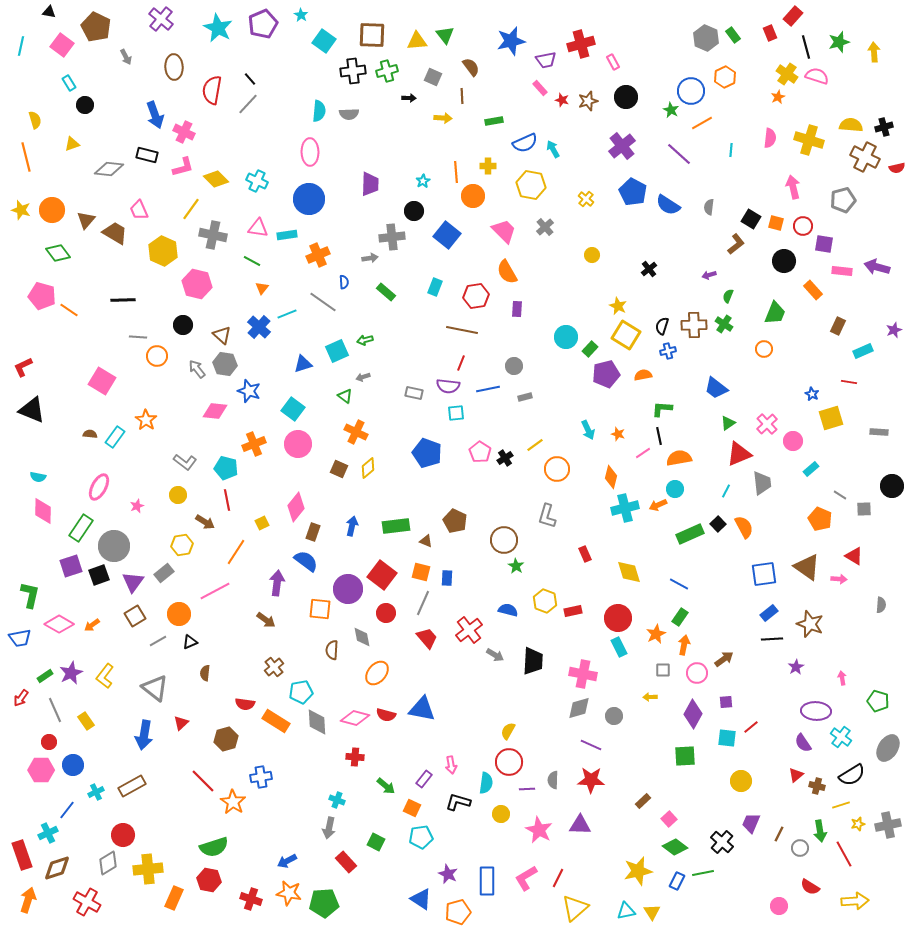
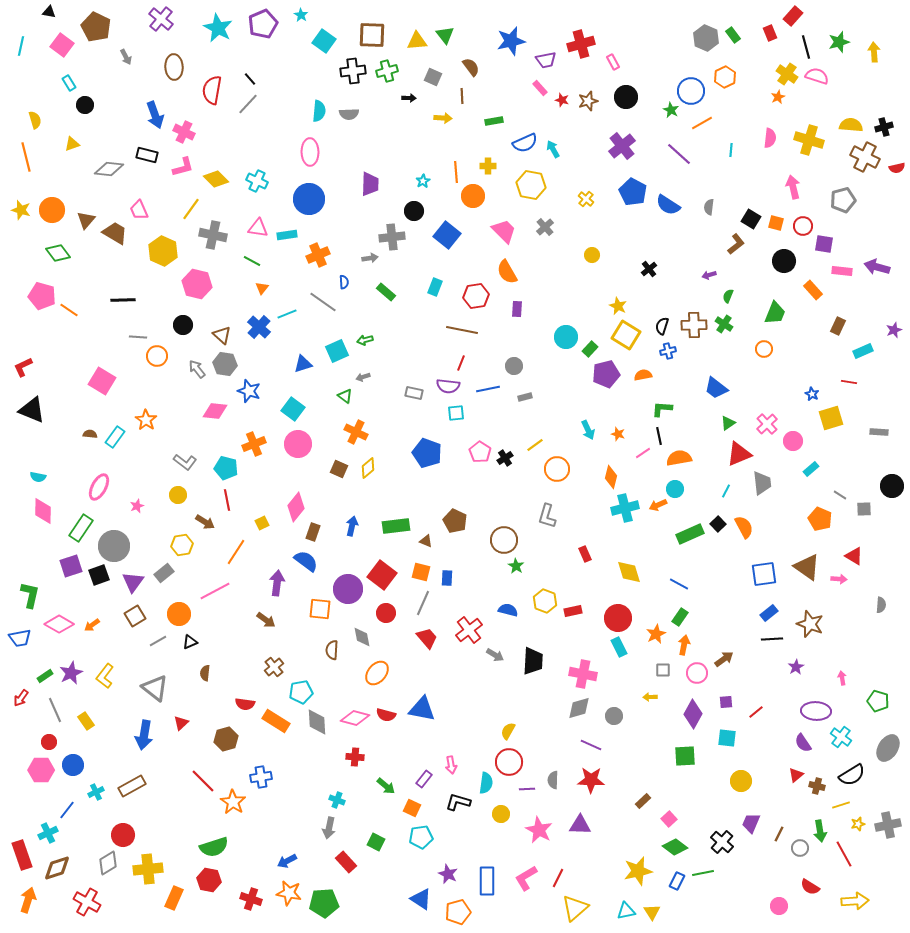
red line at (751, 727): moved 5 px right, 15 px up
